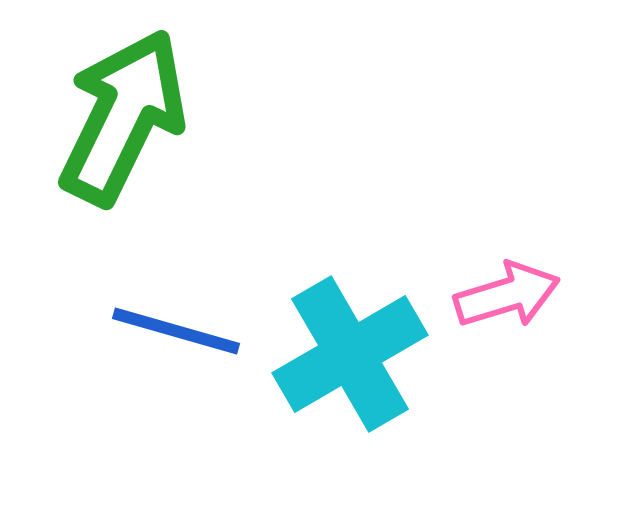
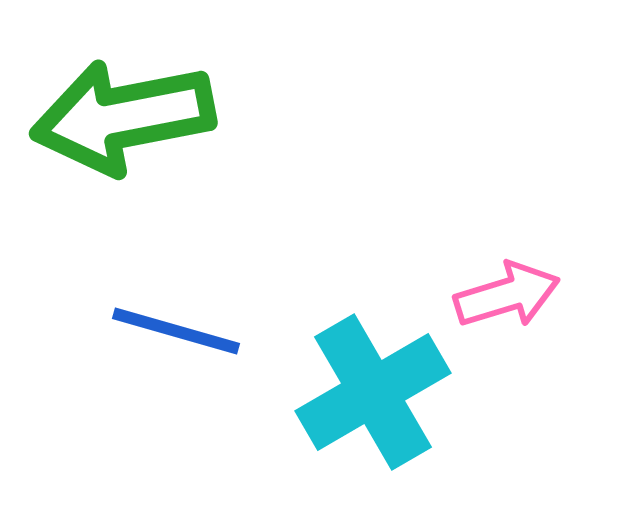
green arrow: rotated 127 degrees counterclockwise
cyan cross: moved 23 px right, 38 px down
